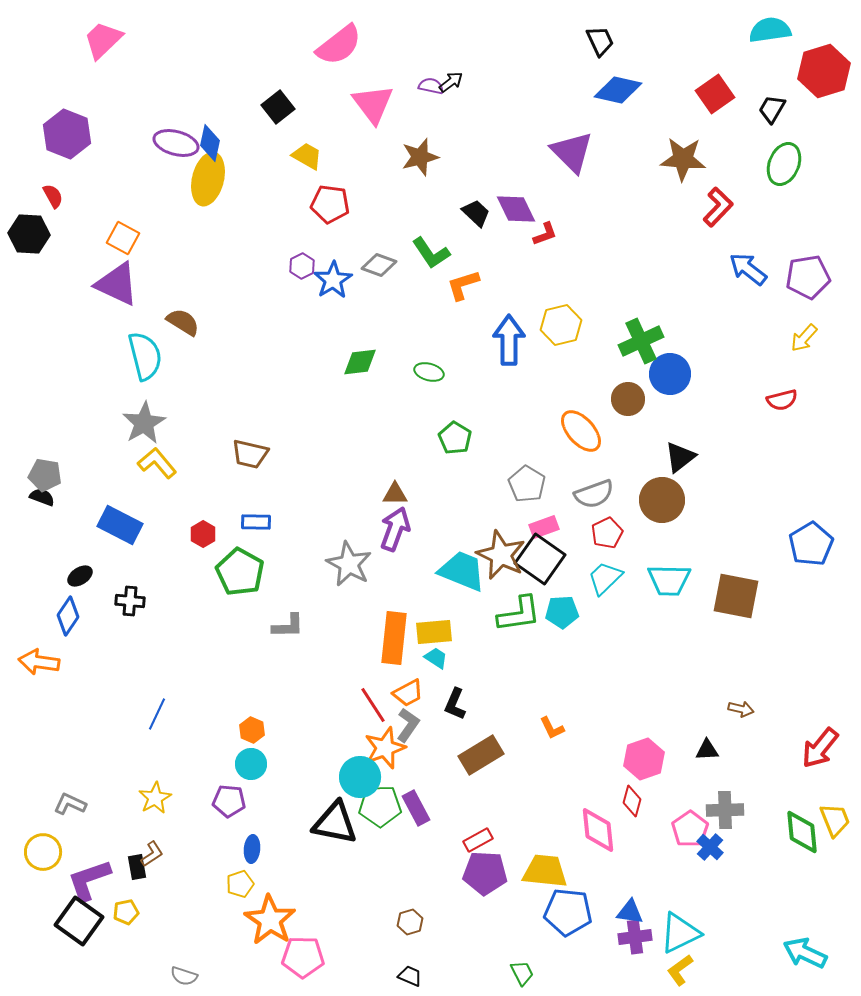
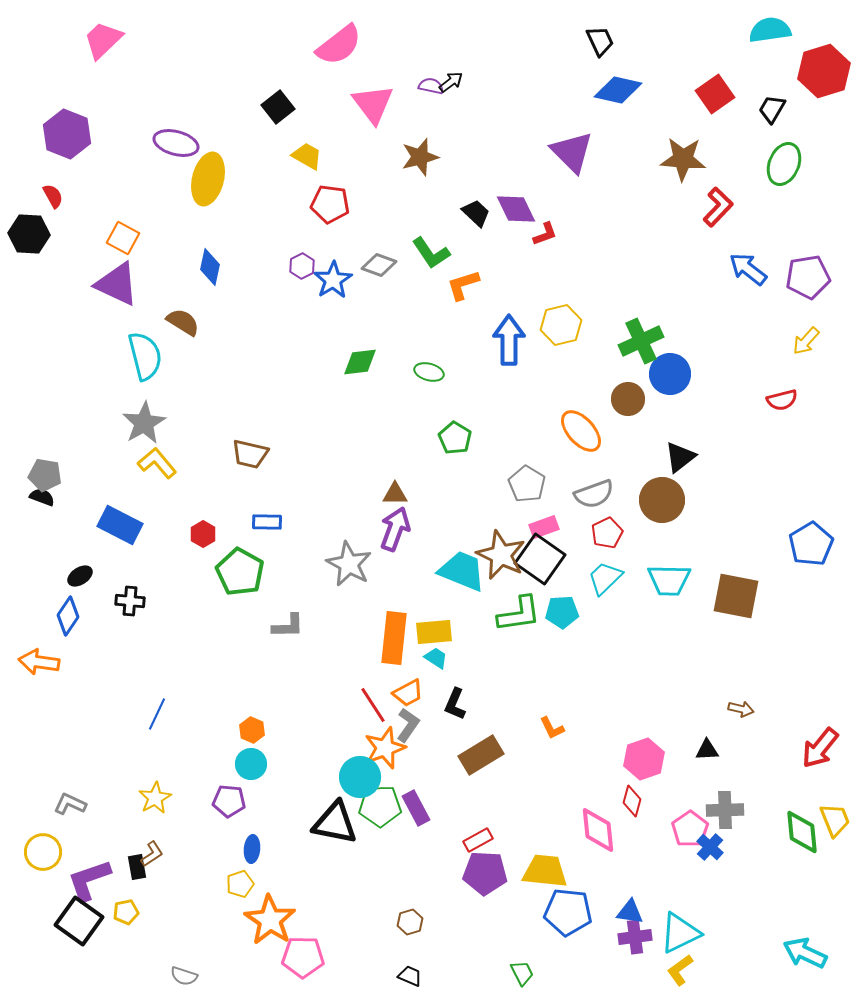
blue diamond at (210, 143): moved 124 px down
yellow arrow at (804, 338): moved 2 px right, 3 px down
blue rectangle at (256, 522): moved 11 px right
